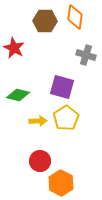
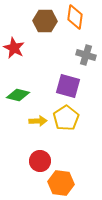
purple square: moved 6 px right, 1 px up
orange hexagon: rotated 20 degrees counterclockwise
